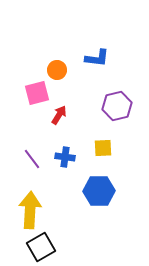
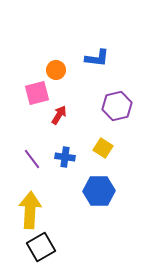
orange circle: moved 1 px left
yellow square: rotated 36 degrees clockwise
